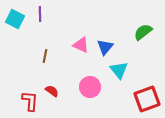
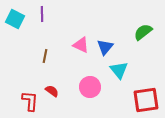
purple line: moved 2 px right
red square: moved 1 px left, 1 px down; rotated 12 degrees clockwise
